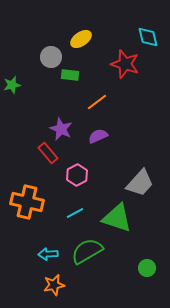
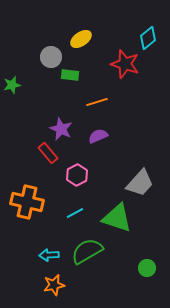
cyan diamond: moved 1 px down; rotated 65 degrees clockwise
orange line: rotated 20 degrees clockwise
cyan arrow: moved 1 px right, 1 px down
